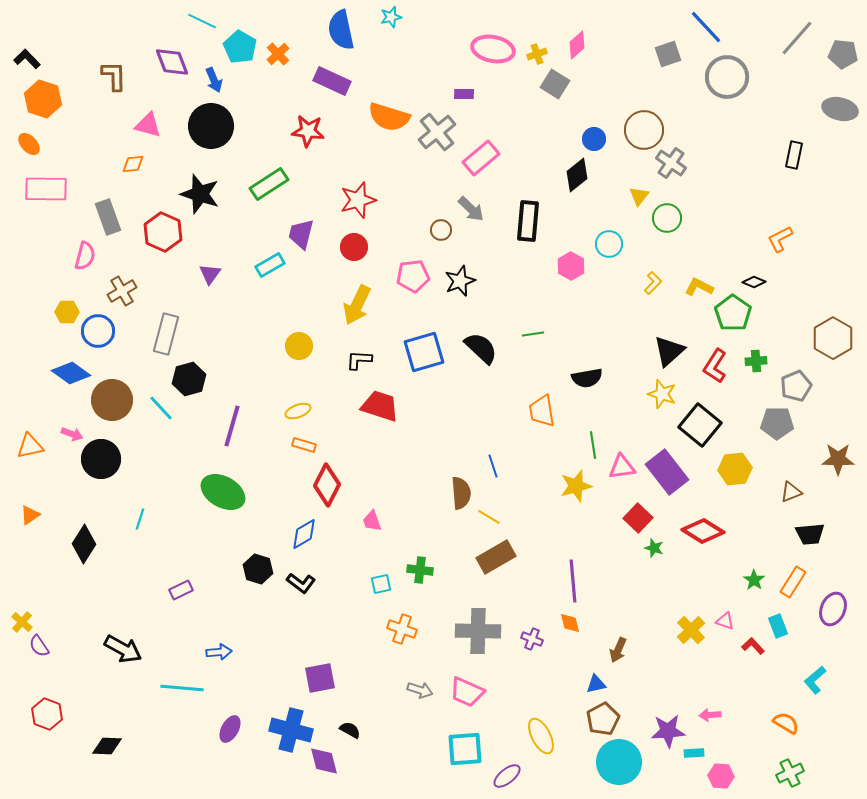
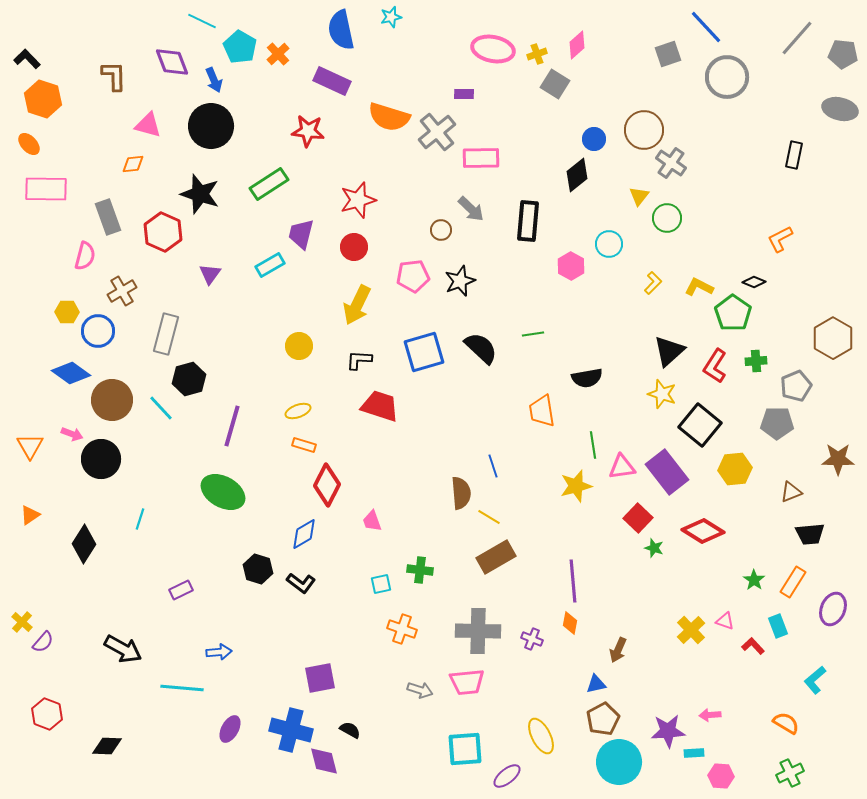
pink rectangle at (481, 158): rotated 39 degrees clockwise
orange triangle at (30, 446): rotated 48 degrees counterclockwise
orange diamond at (570, 623): rotated 25 degrees clockwise
purple semicircle at (39, 646): moved 4 px right, 4 px up; rotated 105 degrees counterclockwise
pink trapezoid at (467, 692): moved 10 px up; rotated 30 degrees counterclockwise
